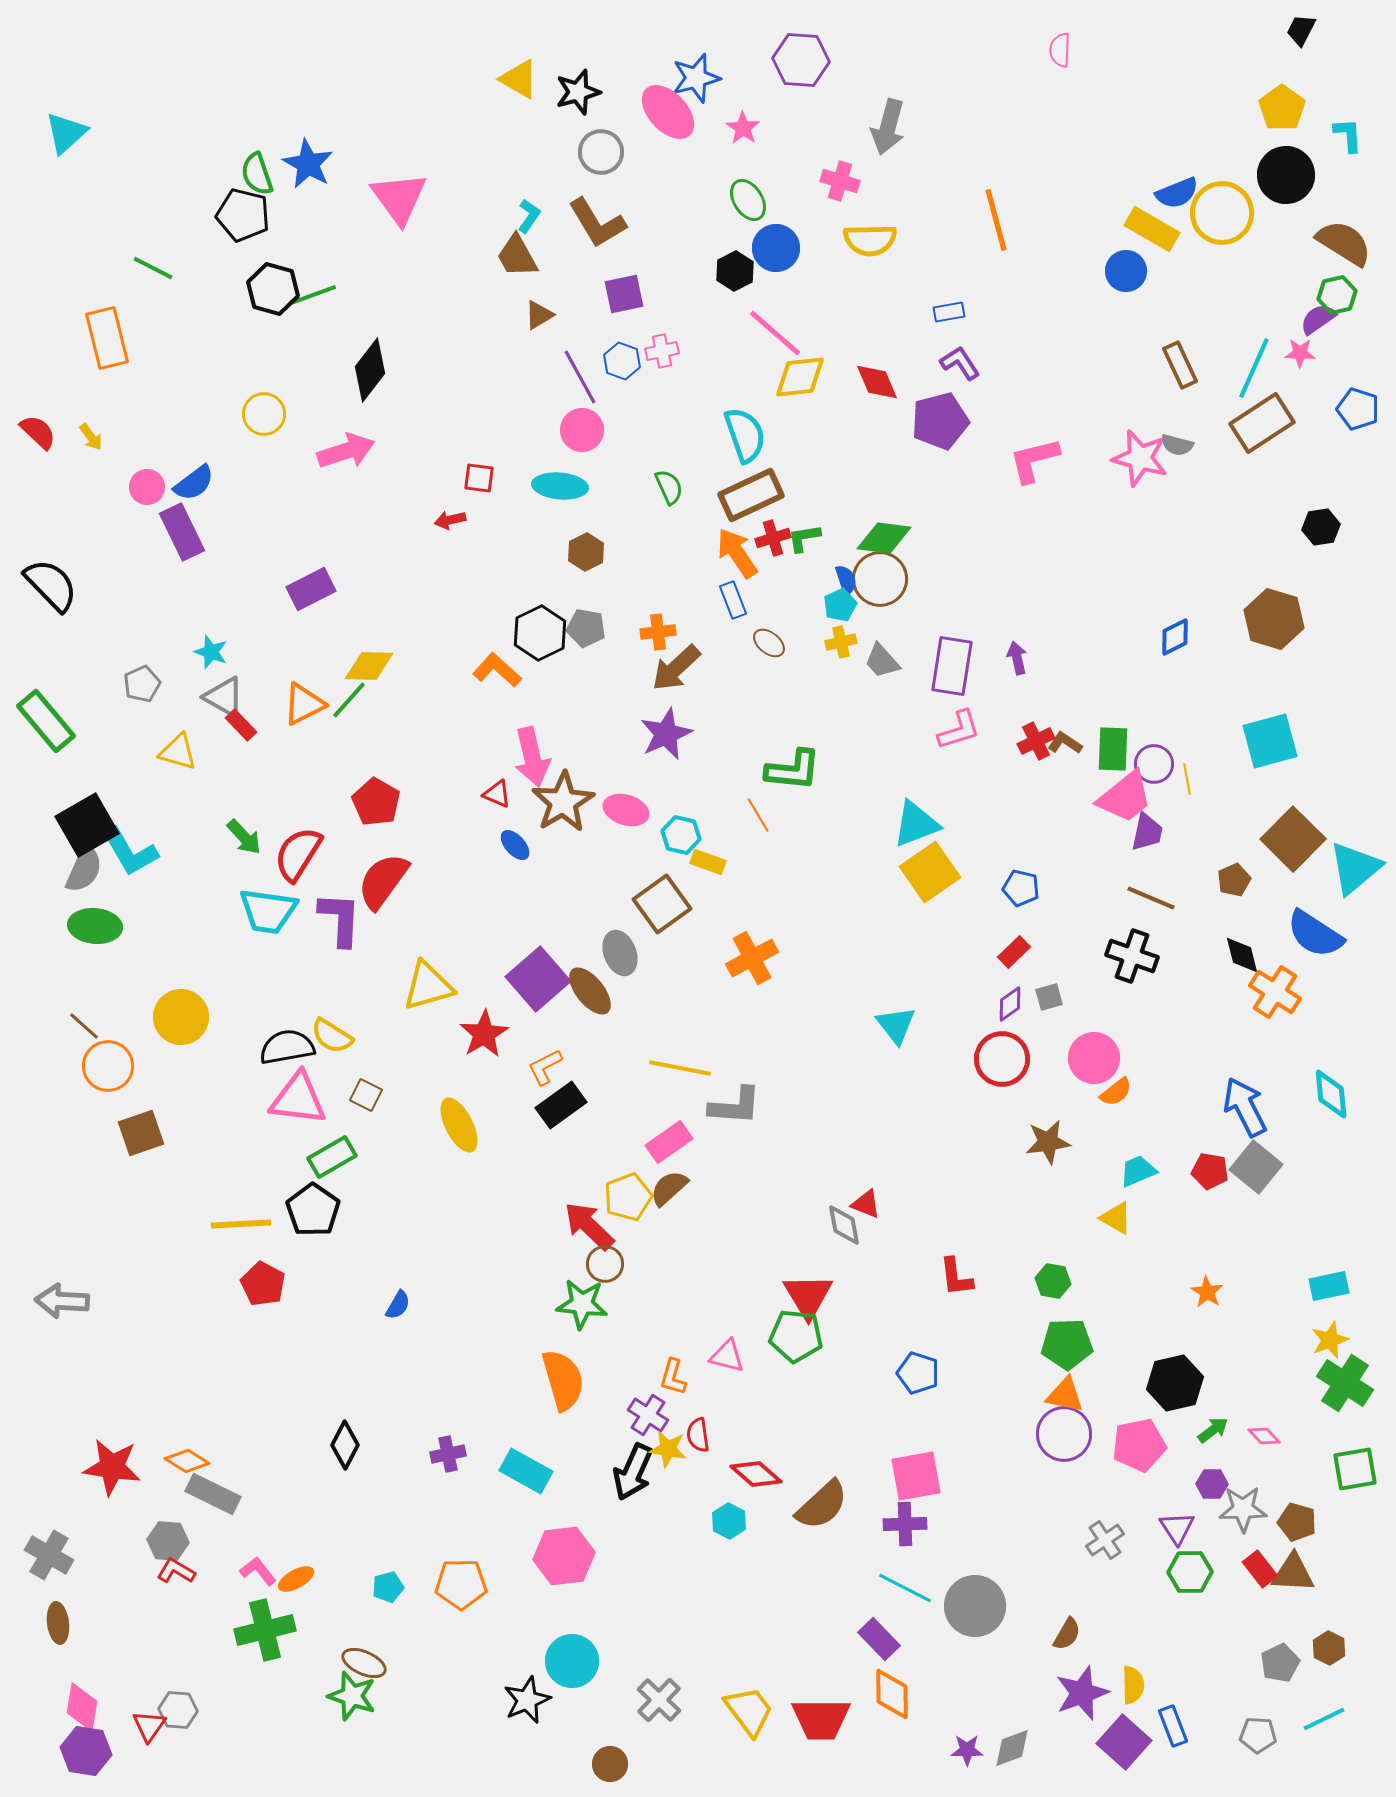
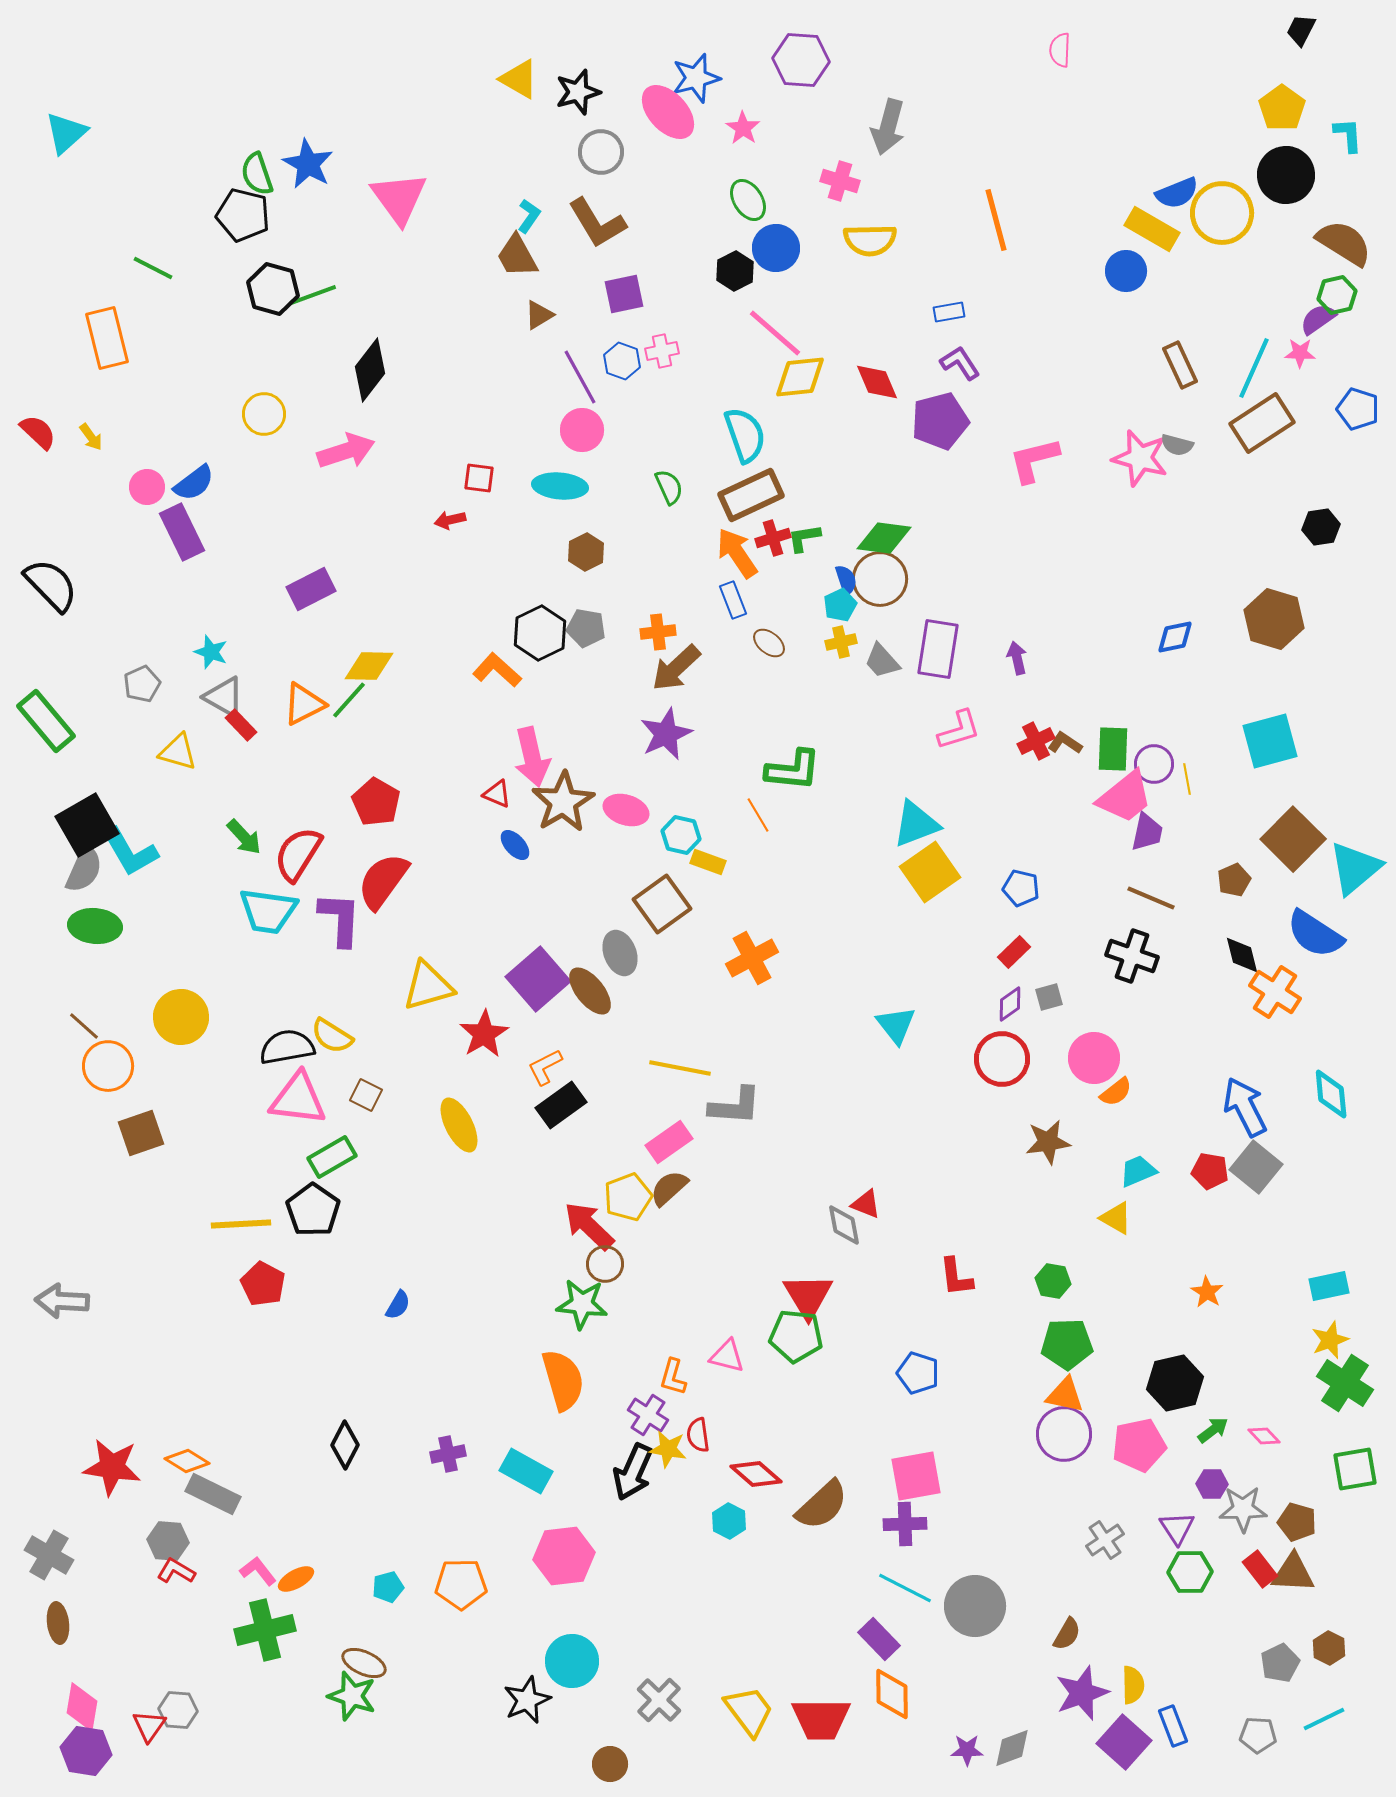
blue diamond at (1175, 637): rotated 15 degrees clockwise
purple rectangle at (952, 666): moved 14 px left, 17 px up
